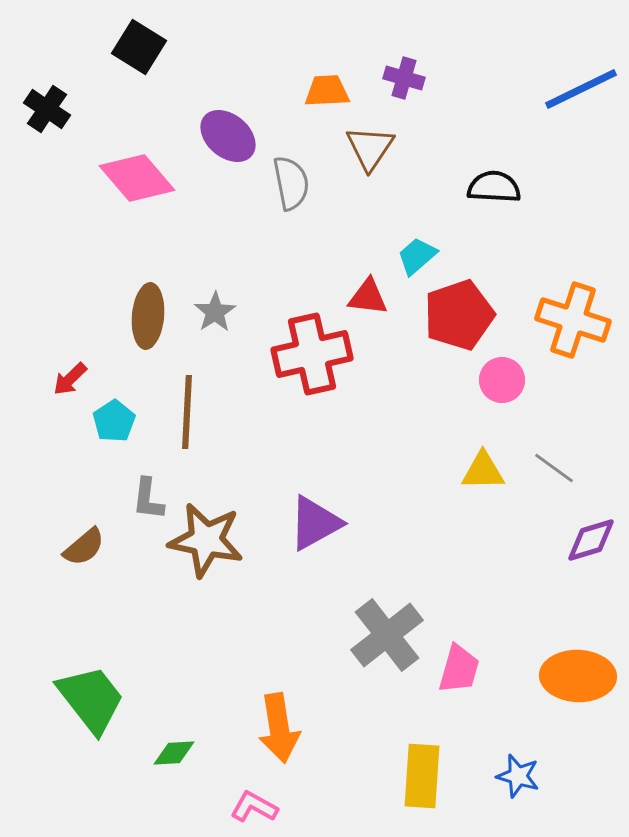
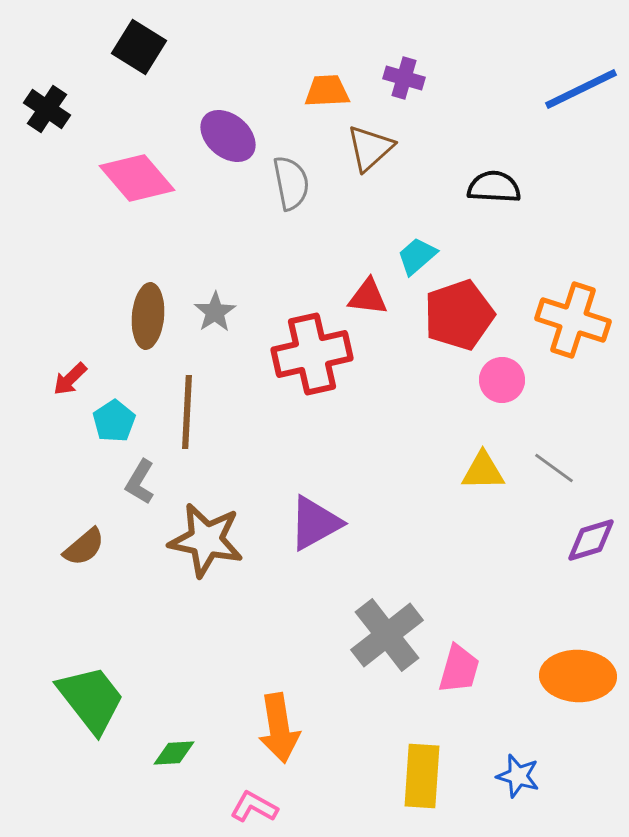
brown triangle: rotated 14 degrees clockwise
gray L-shape: moved 8 px left, 17 px up; rotated 24 degrees clockwise
